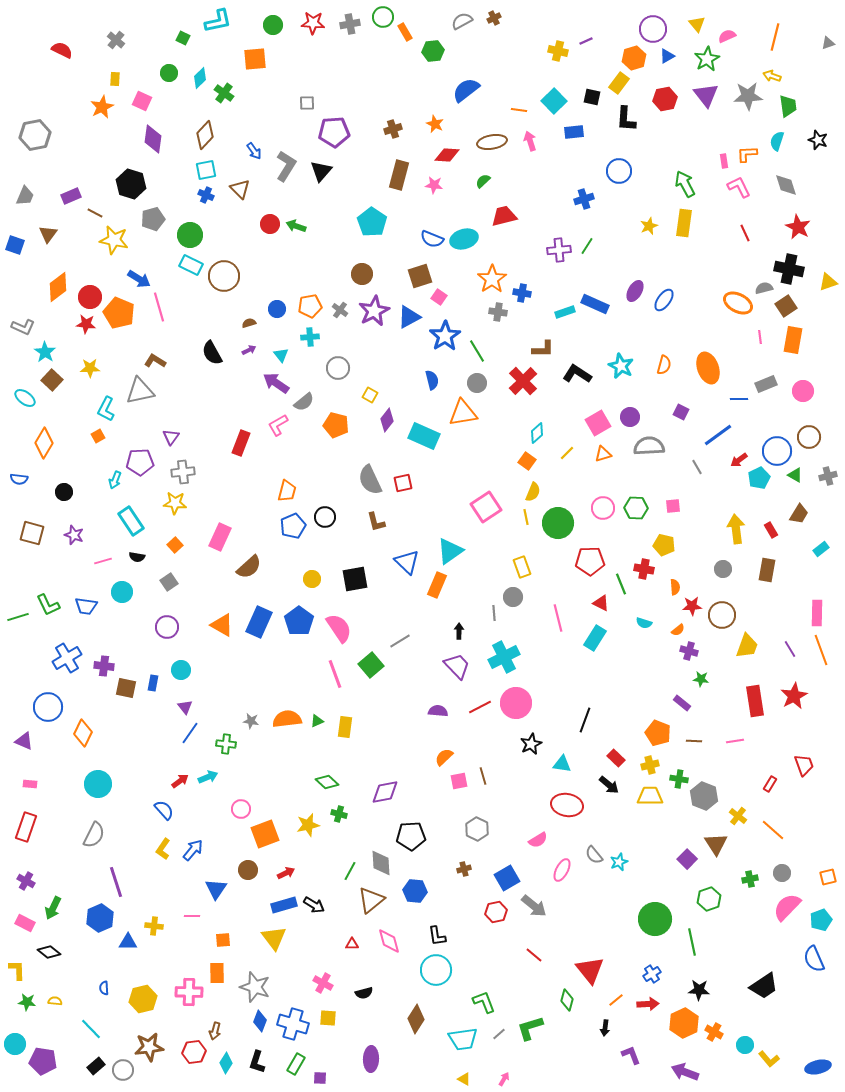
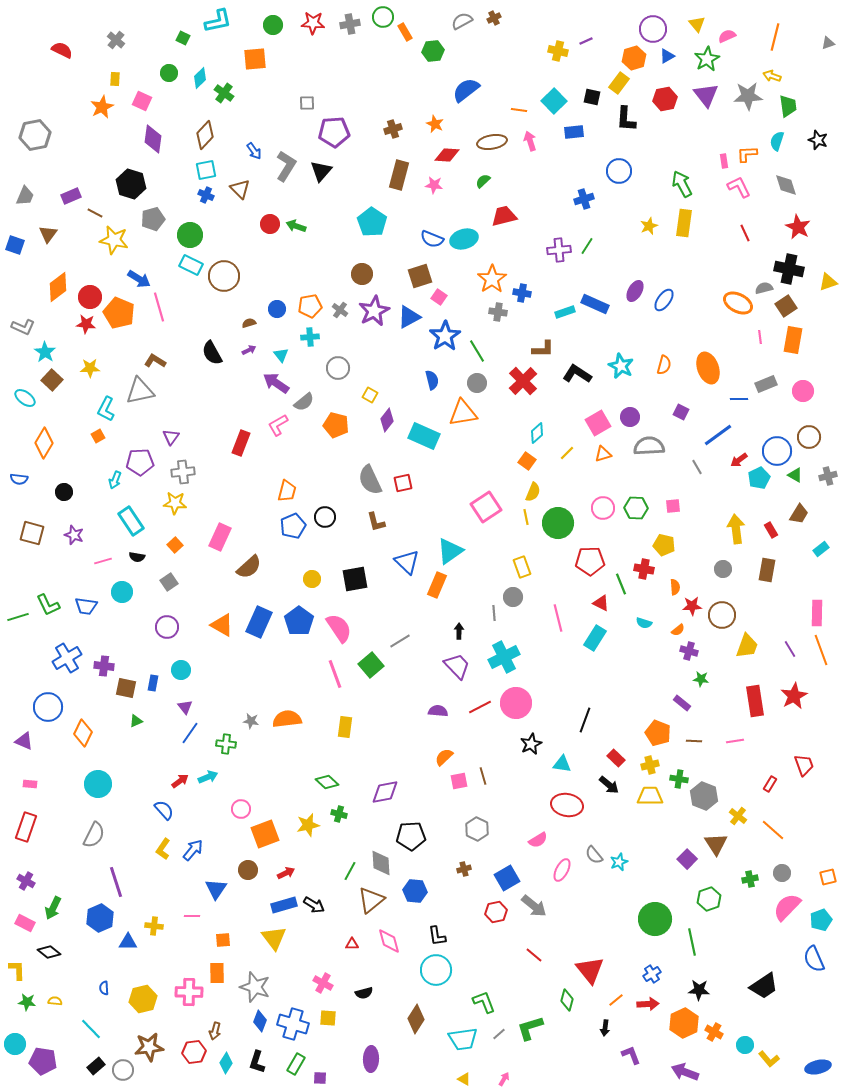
green arrow at (685, 184): moved 3 px left
green triangle at (317, 721): moved 181 px left
